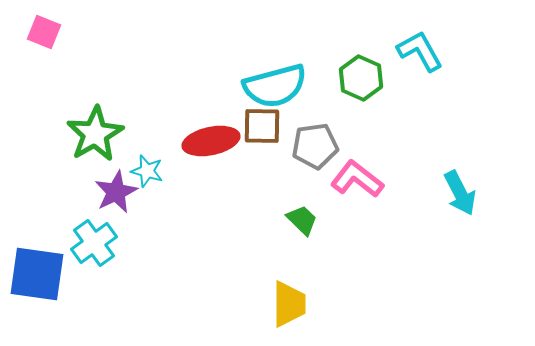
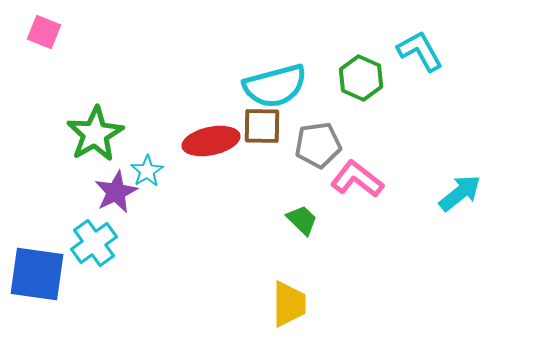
gray pentagon: moved 3 px right, 1 px up
cyan star: rotated 24 degrees clockwise
cyan arrow: rotated 102 degrees counterclockwise
